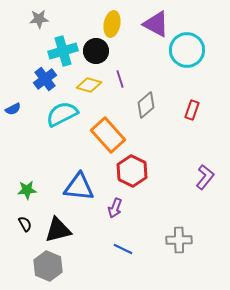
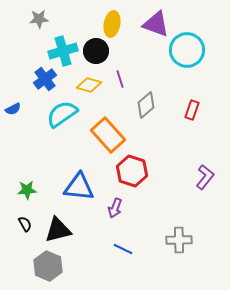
purple triangle: rotated 8 degrees counterclockwise
cyan semicircle: rotated 8 degrees counterclockwise
red hexagon: rotated 8 degrees counterclockwise
